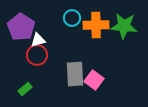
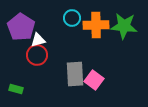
green rectangle: moved 9 px left; rotated 56 degrees clockwise
